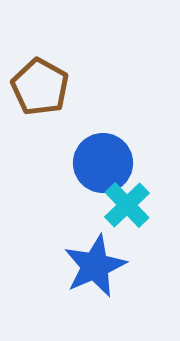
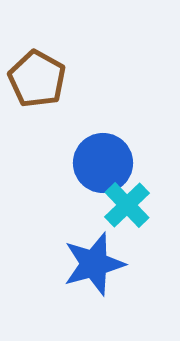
brown pentagon: moved 3 px left, 8 px up
blue star: moved 1 px left, 2 px up; rotated 8 degrees clockwise
